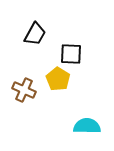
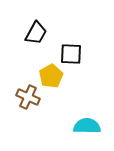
black trapezoid: moved 1 px right, 1 px up
yellow pentagon: moved 7 px left, 3 px up; rotated 10 degrees clockwise
brown cross: moved 4 px right, 7 px down
